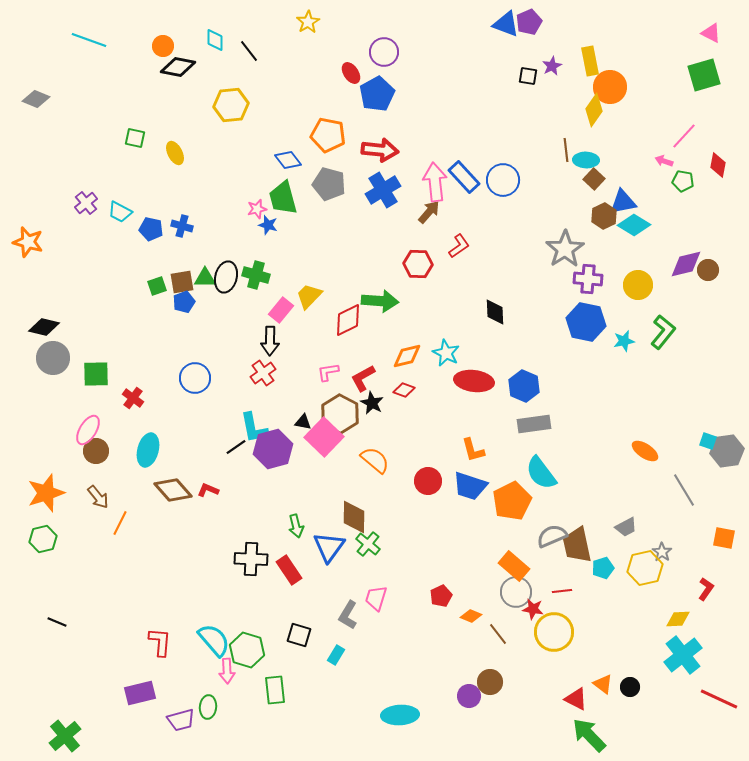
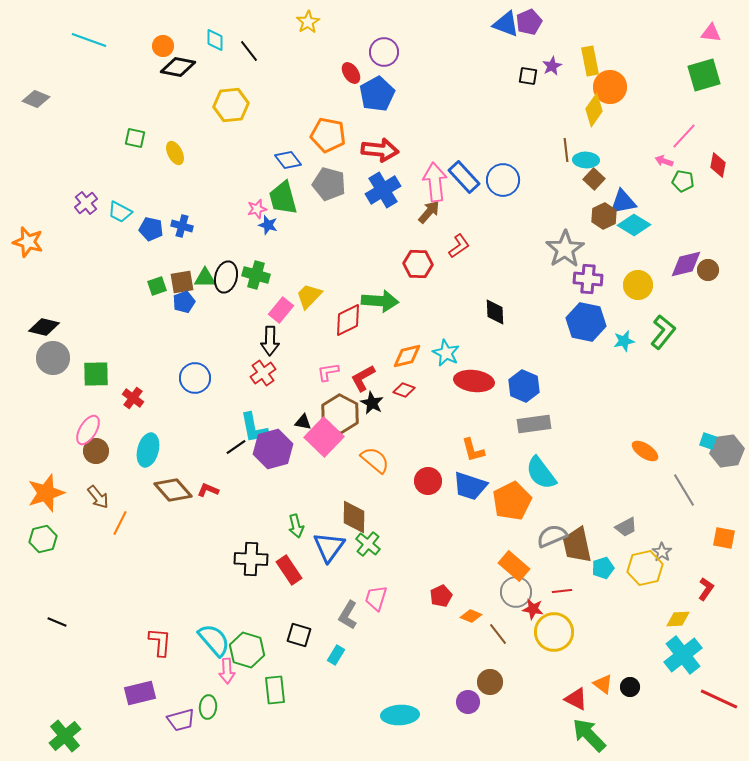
pink triangle at (711, 33): rotated 20 degrees counterclockwise
purple circle at (469, 696): moved 1 px left, 6 px down
